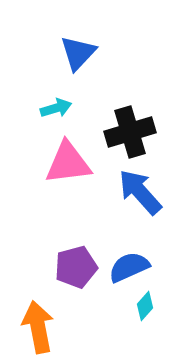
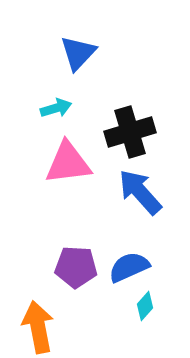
purple pentagon: rotated 18 degrees clockwise
